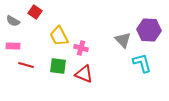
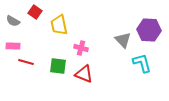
yellow trapezoid: moved 11 px up; rotated 15 degrees clockwise
red line: moved 3 px up
